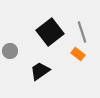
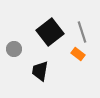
gray circle: moved 4 px right, 2 px up
black trapezoid: rotated 45 degrees counterclockwise
